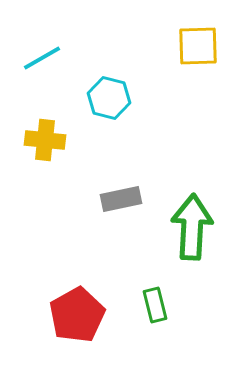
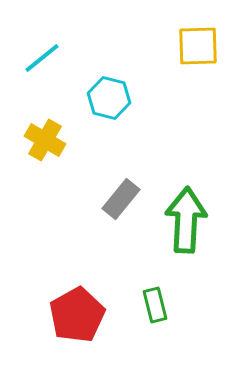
cyan line: rotated 9 degrees counterclockwise
yellow cross: rotated 24 degrees clockwise
gray rectangle: rotated 39 degrees counterclockwise
green arrow: moved 6 px left, 7 px up
